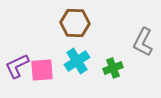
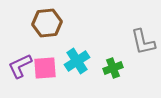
brown hexagon: moved 28 px left; rotated 8 degrees counterclockwise
gray L-shape: rotated 40 degrees counterclockwise
purple L-shape: moved 3 px right
pink square: moved 3 px right, 2 px up
